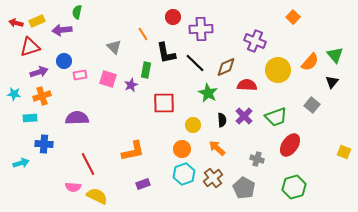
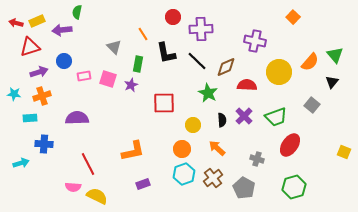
purple cross at (255, 41): rotated 10 degrees counterclockwise
black line at (195, 63): moved 2 px right, 2 px up
green rectangle at (146, 70): moved 8 px left, 6 px up
yellow circle at (278, 70): moved 1 px right, 2 px down
pink rectangle at (80, 75): moved 4 px right, 1 px down
